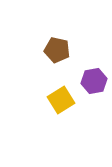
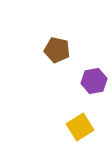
yellow square: moved 19 px right, 27 px down
